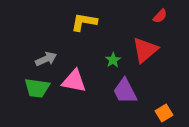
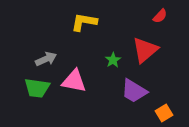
purple trapezoid: moved 9 px right; rotated 32 degrees counterclockwise
